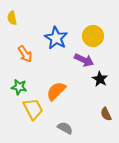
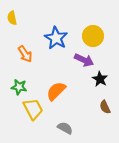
brown semicircle: moved 1 px left, 7 px up
